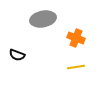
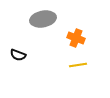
black semicircle: moved 1 px right
yellow line: moved 2 px right, 2 px up
